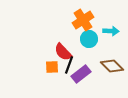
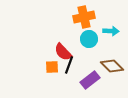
orange cross: moved 1 px right, 3 px up; rotated 20 degrees clockwise
purple rectangle: moved 9 px right, 6 px down
